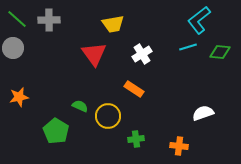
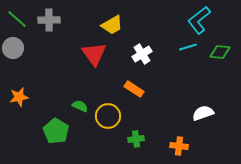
yellow trapezoid: moved 1 px left, 1 px down; rotated 20 degrees counterclockwise
